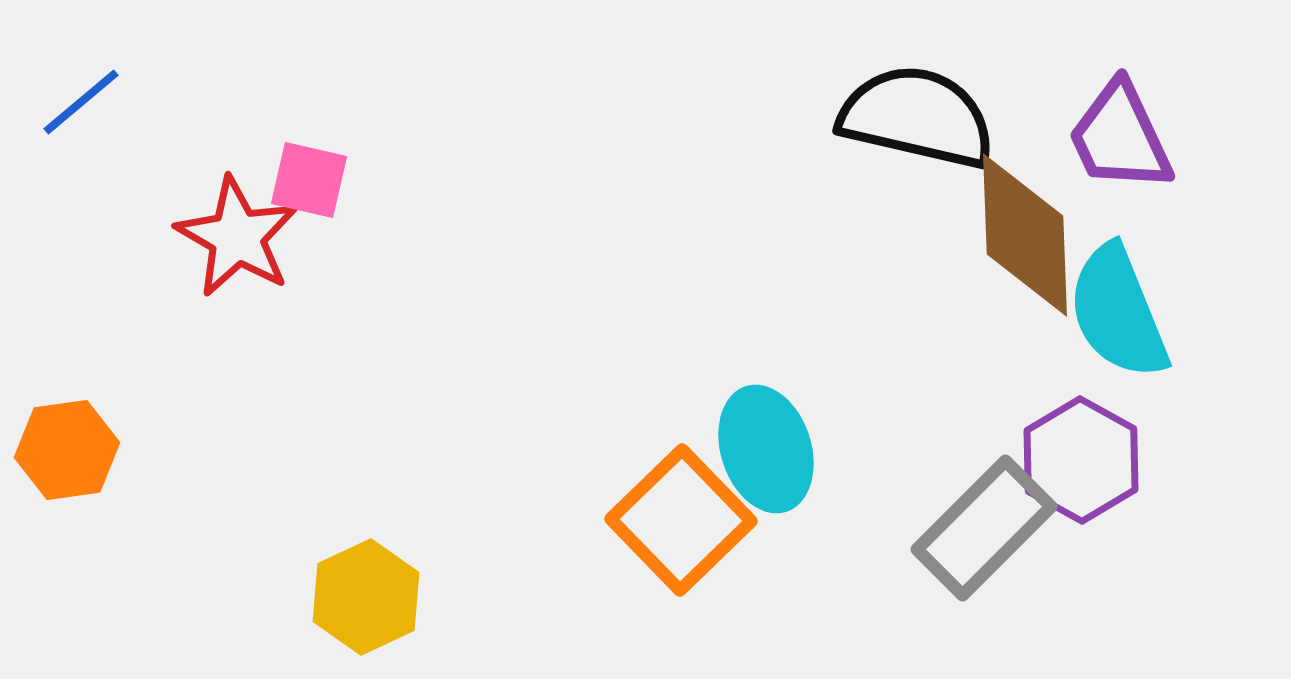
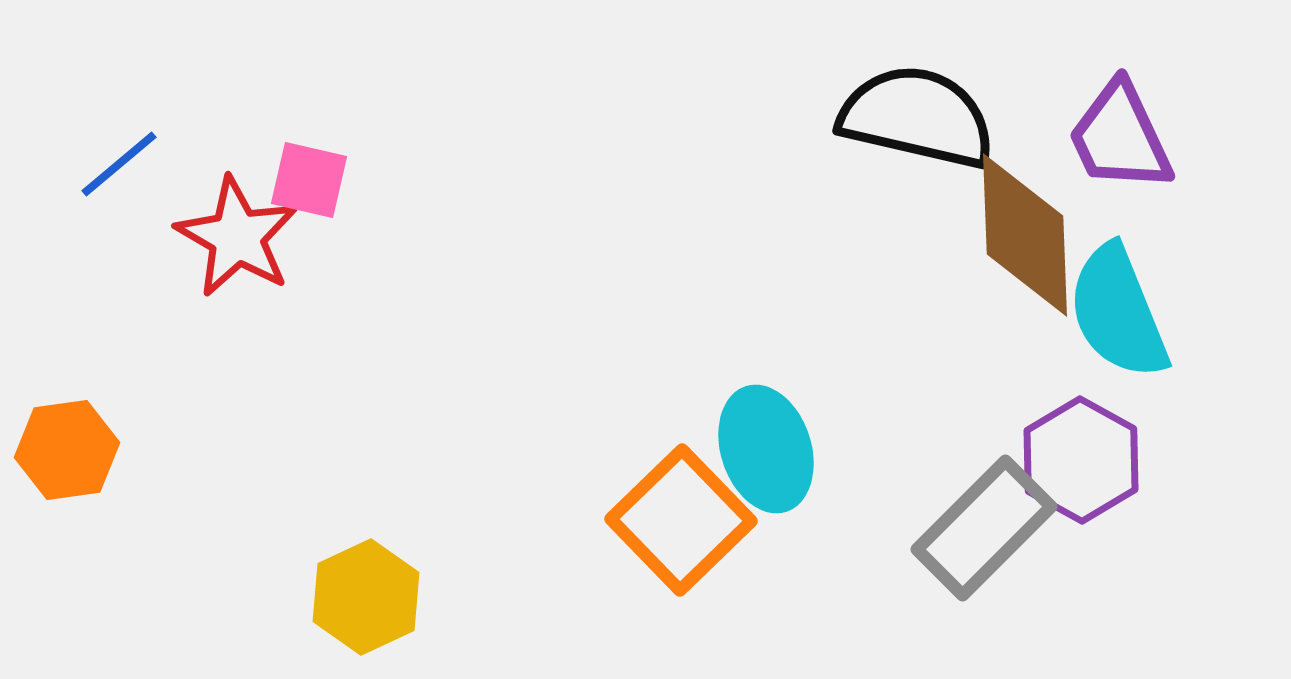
blue line: moved 38 px right, 62 px down
